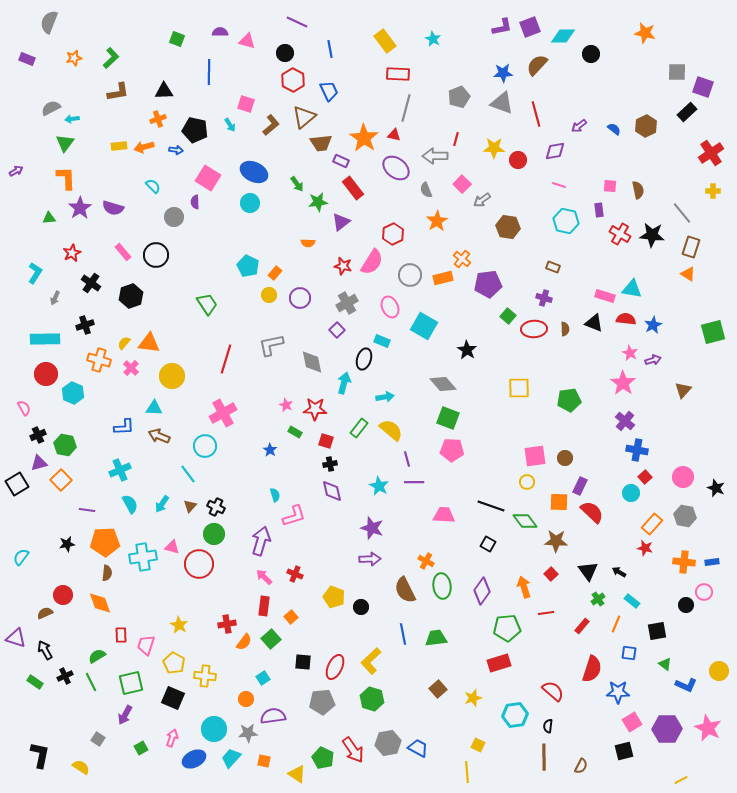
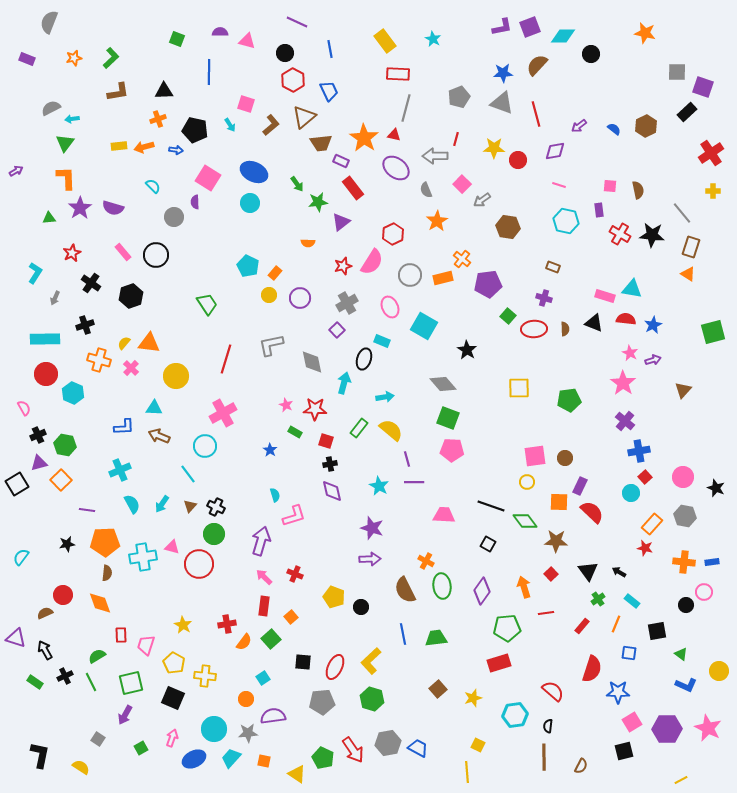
red star at (343, 266): rotated 30 degrees counterclockwise
yellow circle at (172, 376): moved 4 px right
blue cross at (637, 450): moved 2 px right, 1 px down; rotated 20 degrees counterclockwise
cyan semicircle at (130, 504): moved 2 px right
yellow star at (179, 625): moved 4 px right
green triangle at (665, 664): moved 16 px right, 10 px up
